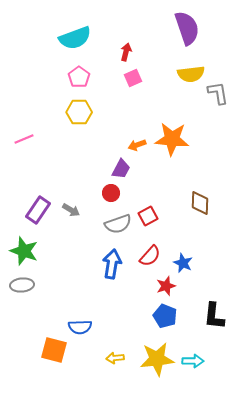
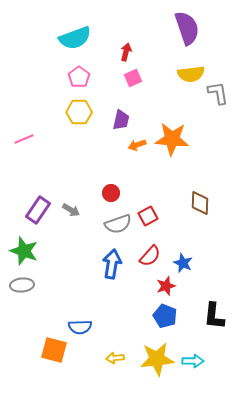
purple trapezoid: moved 49 px up; rotated 15 degrees counterclockwise
